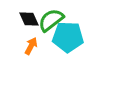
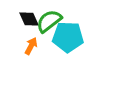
green semicircle: moved 2 px left, 1 px down
